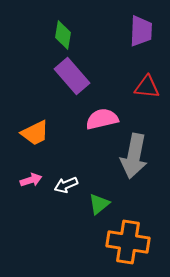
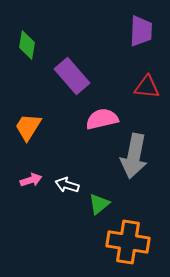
green diamond: moved 36 px left, 10 px down
orange trapezoid: moved 7 px left, 6 px up; rotated 148 degrees clockwise
white arrow: moved 1 px right; rotated 40 degrees clockwise
